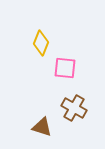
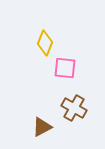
yellow diamond: moved 4 px right
brown triangle: rotated 45 degrees counterclockwise
